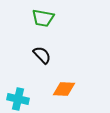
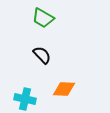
green trapezoid: rotated 20 degrees clockwise
cyan cross: moved 7 px right
